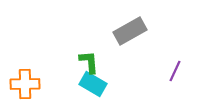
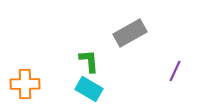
gray rectangle: moved 2 px down
green L-shape: moved 1 px up
cyan rectangle: moved 4 px left, 5 px down
